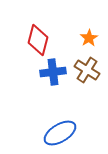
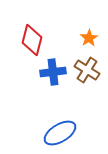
red diamond: moved 6 px left
